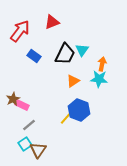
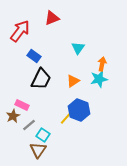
red triangle: moved 4 px up
cyan triangle: moved 4 px left, 2 px up
black trapezoid: moved 24 px left, 25 px down
cyan star: rotated 18 degrees counterclockwise
brown star: moved 17 px down
cyan square: moved 18 px right, 9 px up; rotated 24 degrees counterclockwise
